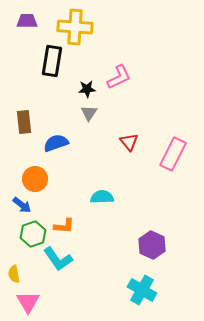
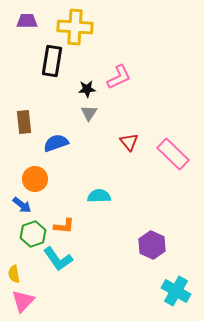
pink rectangle: rotated 72 degrees counterclockwise
cyan semicircle: moved 3 px left, 1 px up
cyan cross: moved 34 px right, 1 px down
pink triangle: moved 5 px left, 1 px up; rotated 15 degrees clockwise
